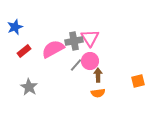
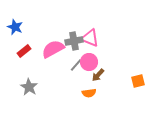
blue star: rotated 28 degrees counterclockwise
pink triangle: rotated 36 degrees counterclockwise
pink circle: moved 1 px left, 1 px down
brown arrow: rotated 136 degrees counterclockwise
orange semicircle: moved 9 px left
